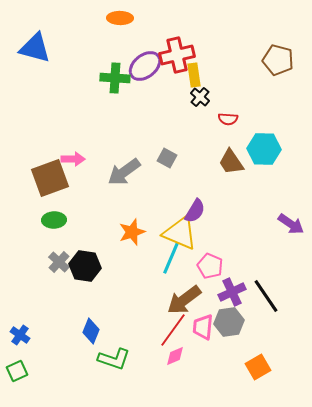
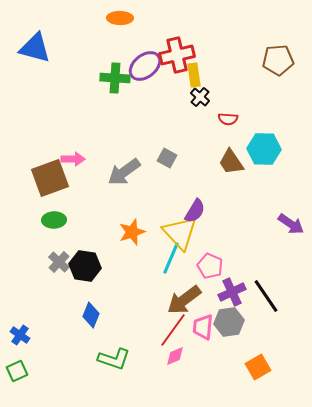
brown pentagon: rotated 20 degrees counterclockwise
yellow triangle: rotated 24 degrees clockwise
blue diamond: moved 16 px up
